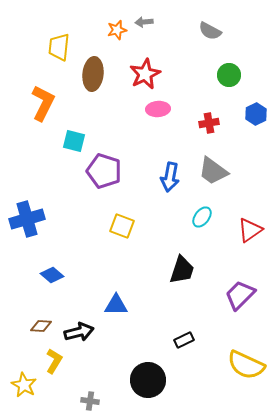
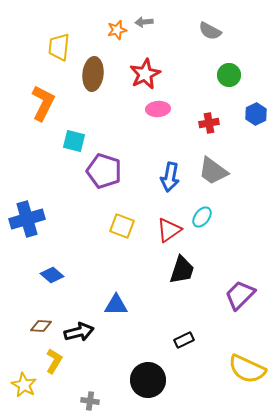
red triangle: moved 81 px left
yellow semicircle: moved 1 px right, 4 px down
